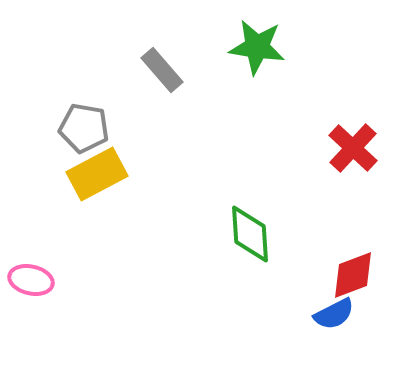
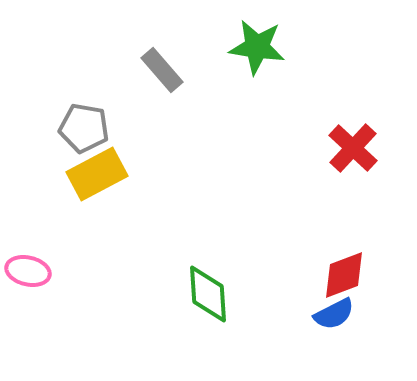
green diamond: moved 42 px left, 60 px down
red diamond: moved 9 px left
pink ellipse: moved 3 px left, 9 px up
